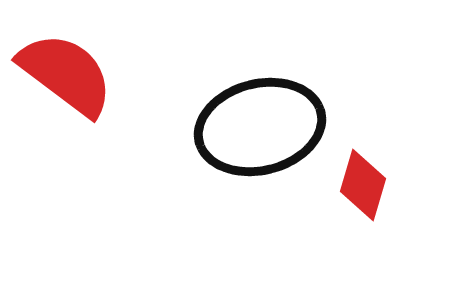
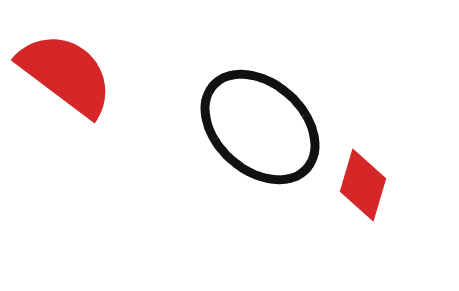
black ellipse: rotated 56 degrees clockwise
